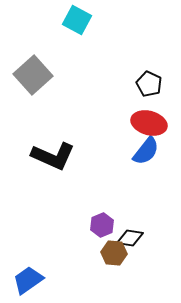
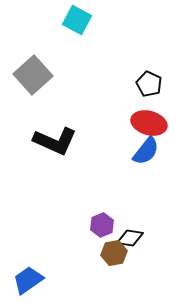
black L-shape: moved 2 px right, 15 px up
brown hexagon: rotated 15 degrees counterclockwise
